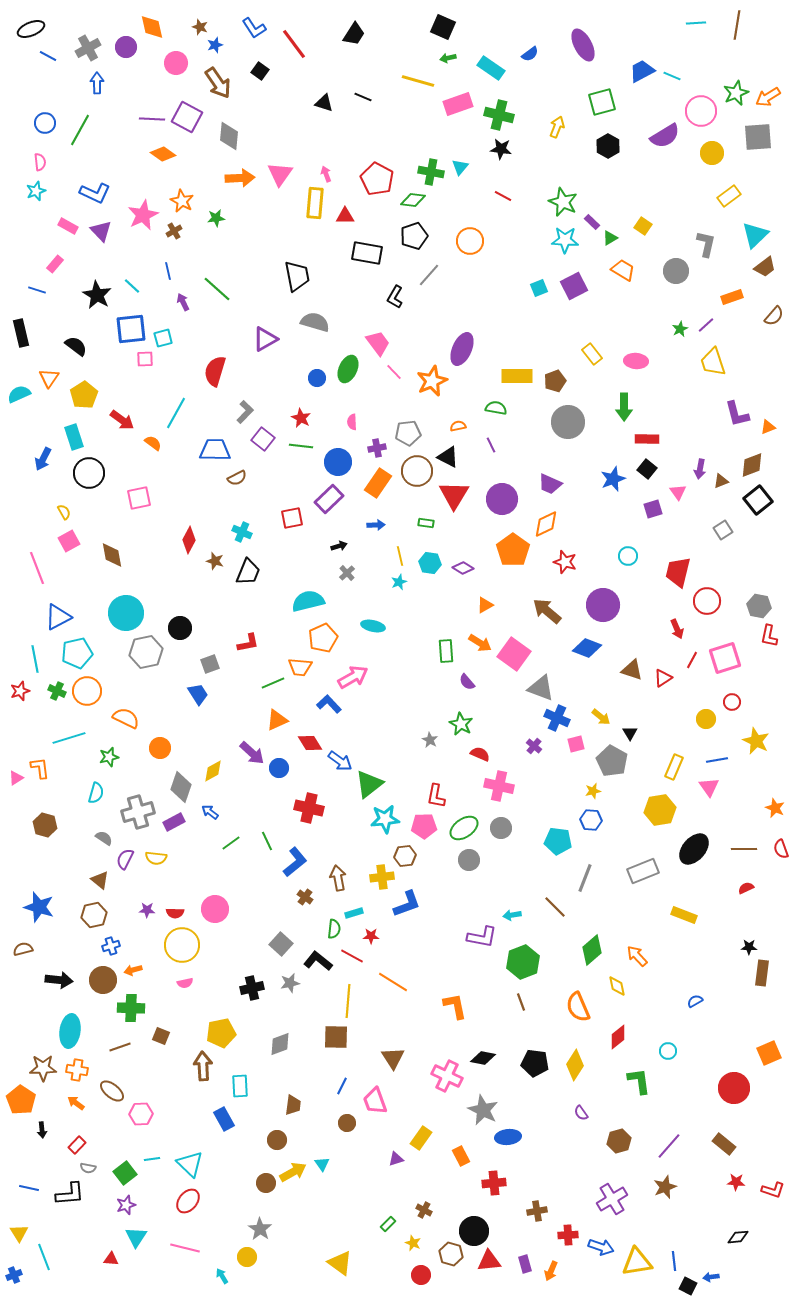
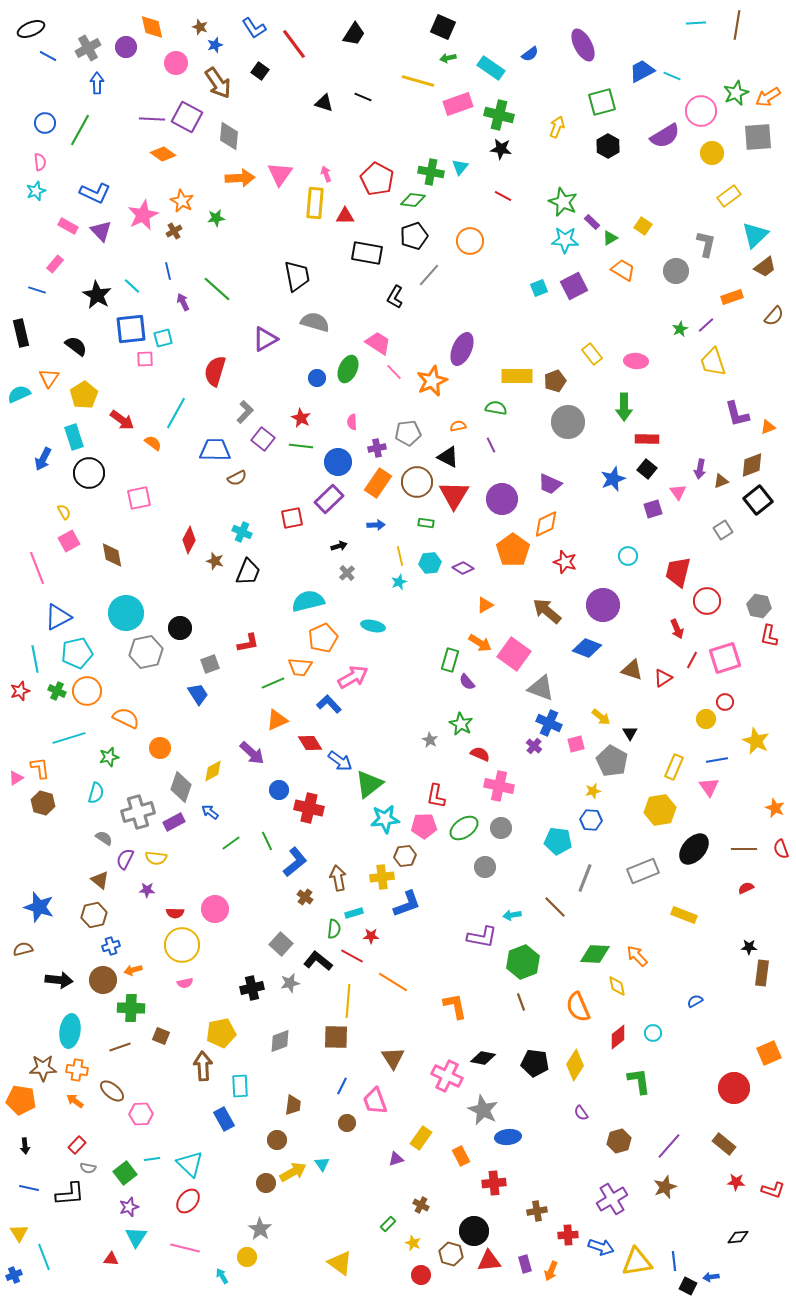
pink trapezoid at (378, 343): rotated 20 degrees counterclockwise
brown circle at (417, 471): moved 11 px down
cyan hexagon at (430, 563): rotated 15 degrees counterclockwise
green rectangle at (446, 651): moved 4 px right, 9 px down; rotated 20 degrees clockwise
red circle at (732, 702): moved 7 px left
blue cross at (557, 718): moved 8 px left, 5 px down
blue circle at (279, 768): moved 22 px down
brown hexagon at (45, 825): moved 2 px left, 22 px up
gray circle at (469, 860): moved 16 px right, 7 px down
purple star at (147, 910): moved 20 px up
green diamond at (592, 950): moved 3 px right, 4 px down; rotated 44 degrees clockwise
gray diamond at (280, 1044): moved 3 px up
cyan circle at (668, 1051): moved 15 px left, 18 px up
orange pentagon at (21, 1100): rotated 24 degrees counterclockwise
orange arrow at (76, 1103): moved 1 px left, 2 px up
black arrow at (42, 1130): moved 17 px left, 16 px down
purple star at (126, 1205): moved 3 px right, 2 px down
brown cross at (424, 1210): moved 3 px left, 5 px up
